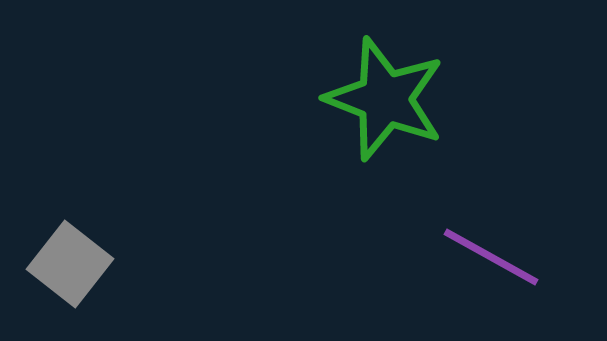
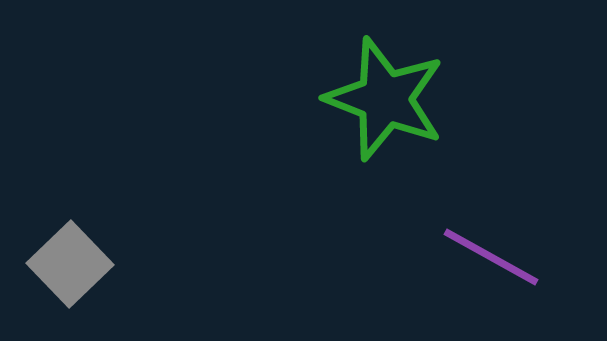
gray square: rotated 8 degrees clockwise
